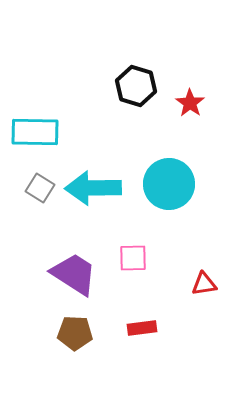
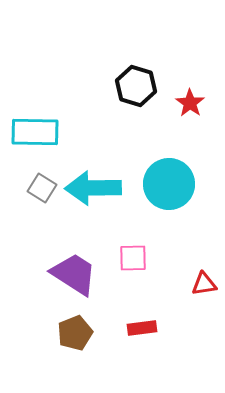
gray square: moved 2 px right
brown pentagon: rotated 24 degrees counterclockwise
